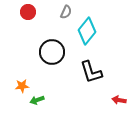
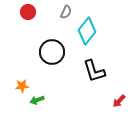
black L-shape: moved 3 px right, 1 px up
red arrow: moved 1 px down; rotated 56 degrees counterclockwise
